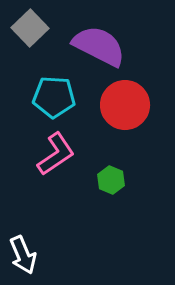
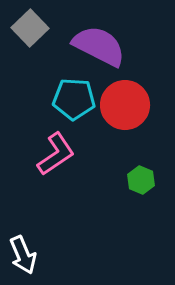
cyan pentagon: moved 20 px right, 2 px down
green hexagon: moved 30 px right
